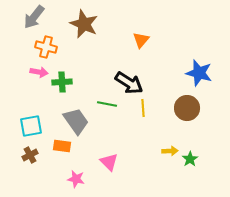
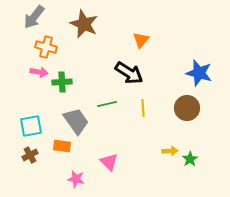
black arrow: moved 10 px up
green line: rotated 24 degrees counterclockwise
